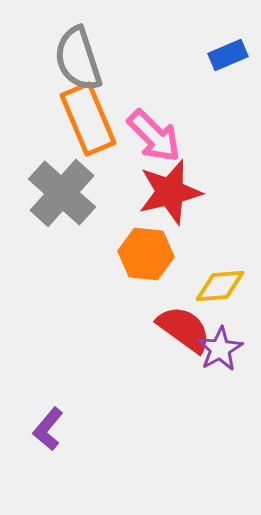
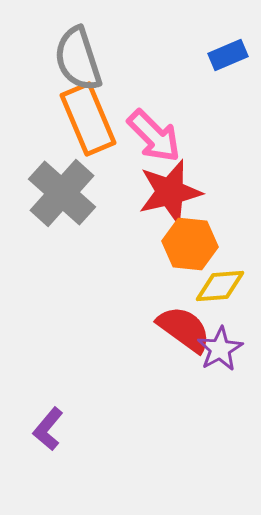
orange hexagon: moved 44 px right, 10 px up
